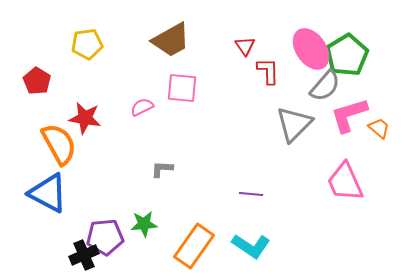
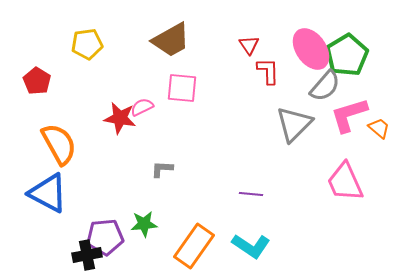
red triangle: moved 4 px right, 1 px up
red star: moved 35 px right
black cross: moved 3 px right; rotated 12 degrees clockwise
